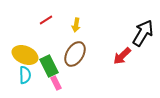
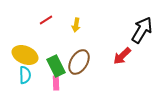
black arrow: moved 1 px left, 3 px up
brown ellipse: moved 4 px right, 8 px down
green rectangle: moved 7 px right
pink rectangle: rotated 24 degrees clockwise
